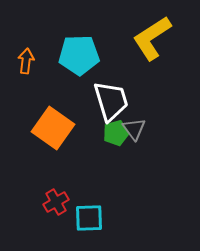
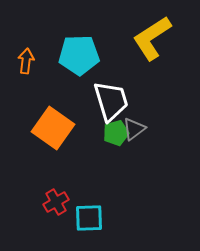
gray triangle: rotated 30 degrees clockwise
